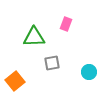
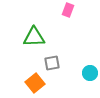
pink rectangle: moved 2 px right, 14 px up
cyan circle: moved 1 px right, 1 px down
orange square: moved 20 px right, 2 px down
